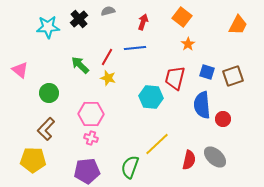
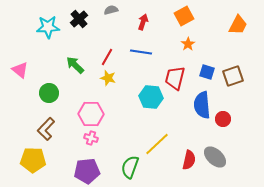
gray semicircle: moved 3 px right, 1 px up
orange square: moved 2 px right, 1 px up; rotated 24 degrees clockwise
blue line: moved 6 px right, 4 px down; rotated 15 degrees clockwise
green arrow: moved 5 px left
